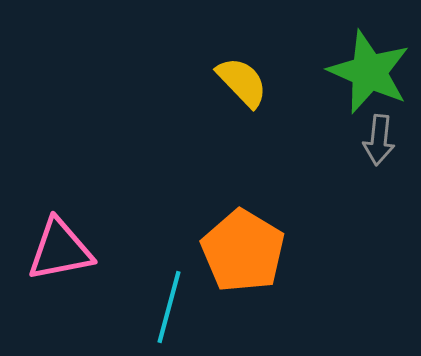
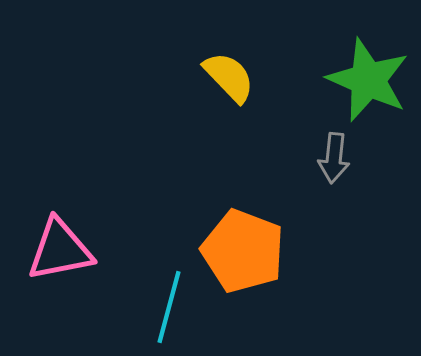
green star: moved 1 px left, 8 px down
yellow semicircle: moved 13 px left, 5 px up
gray arrow: moved 45 px left, 18 px down
orange pentagon: rotated 10 degrees counterclockwise
